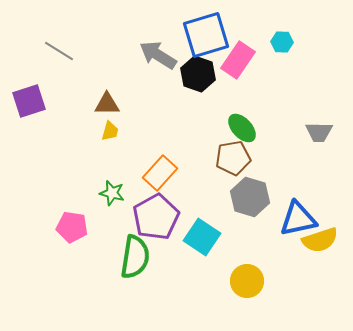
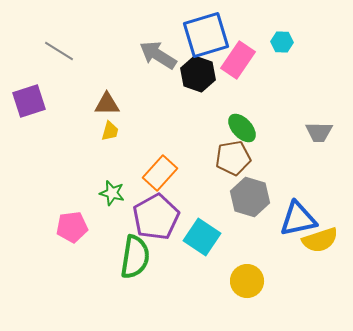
pink pentagon: rotated 16 degrees counterclockwise
